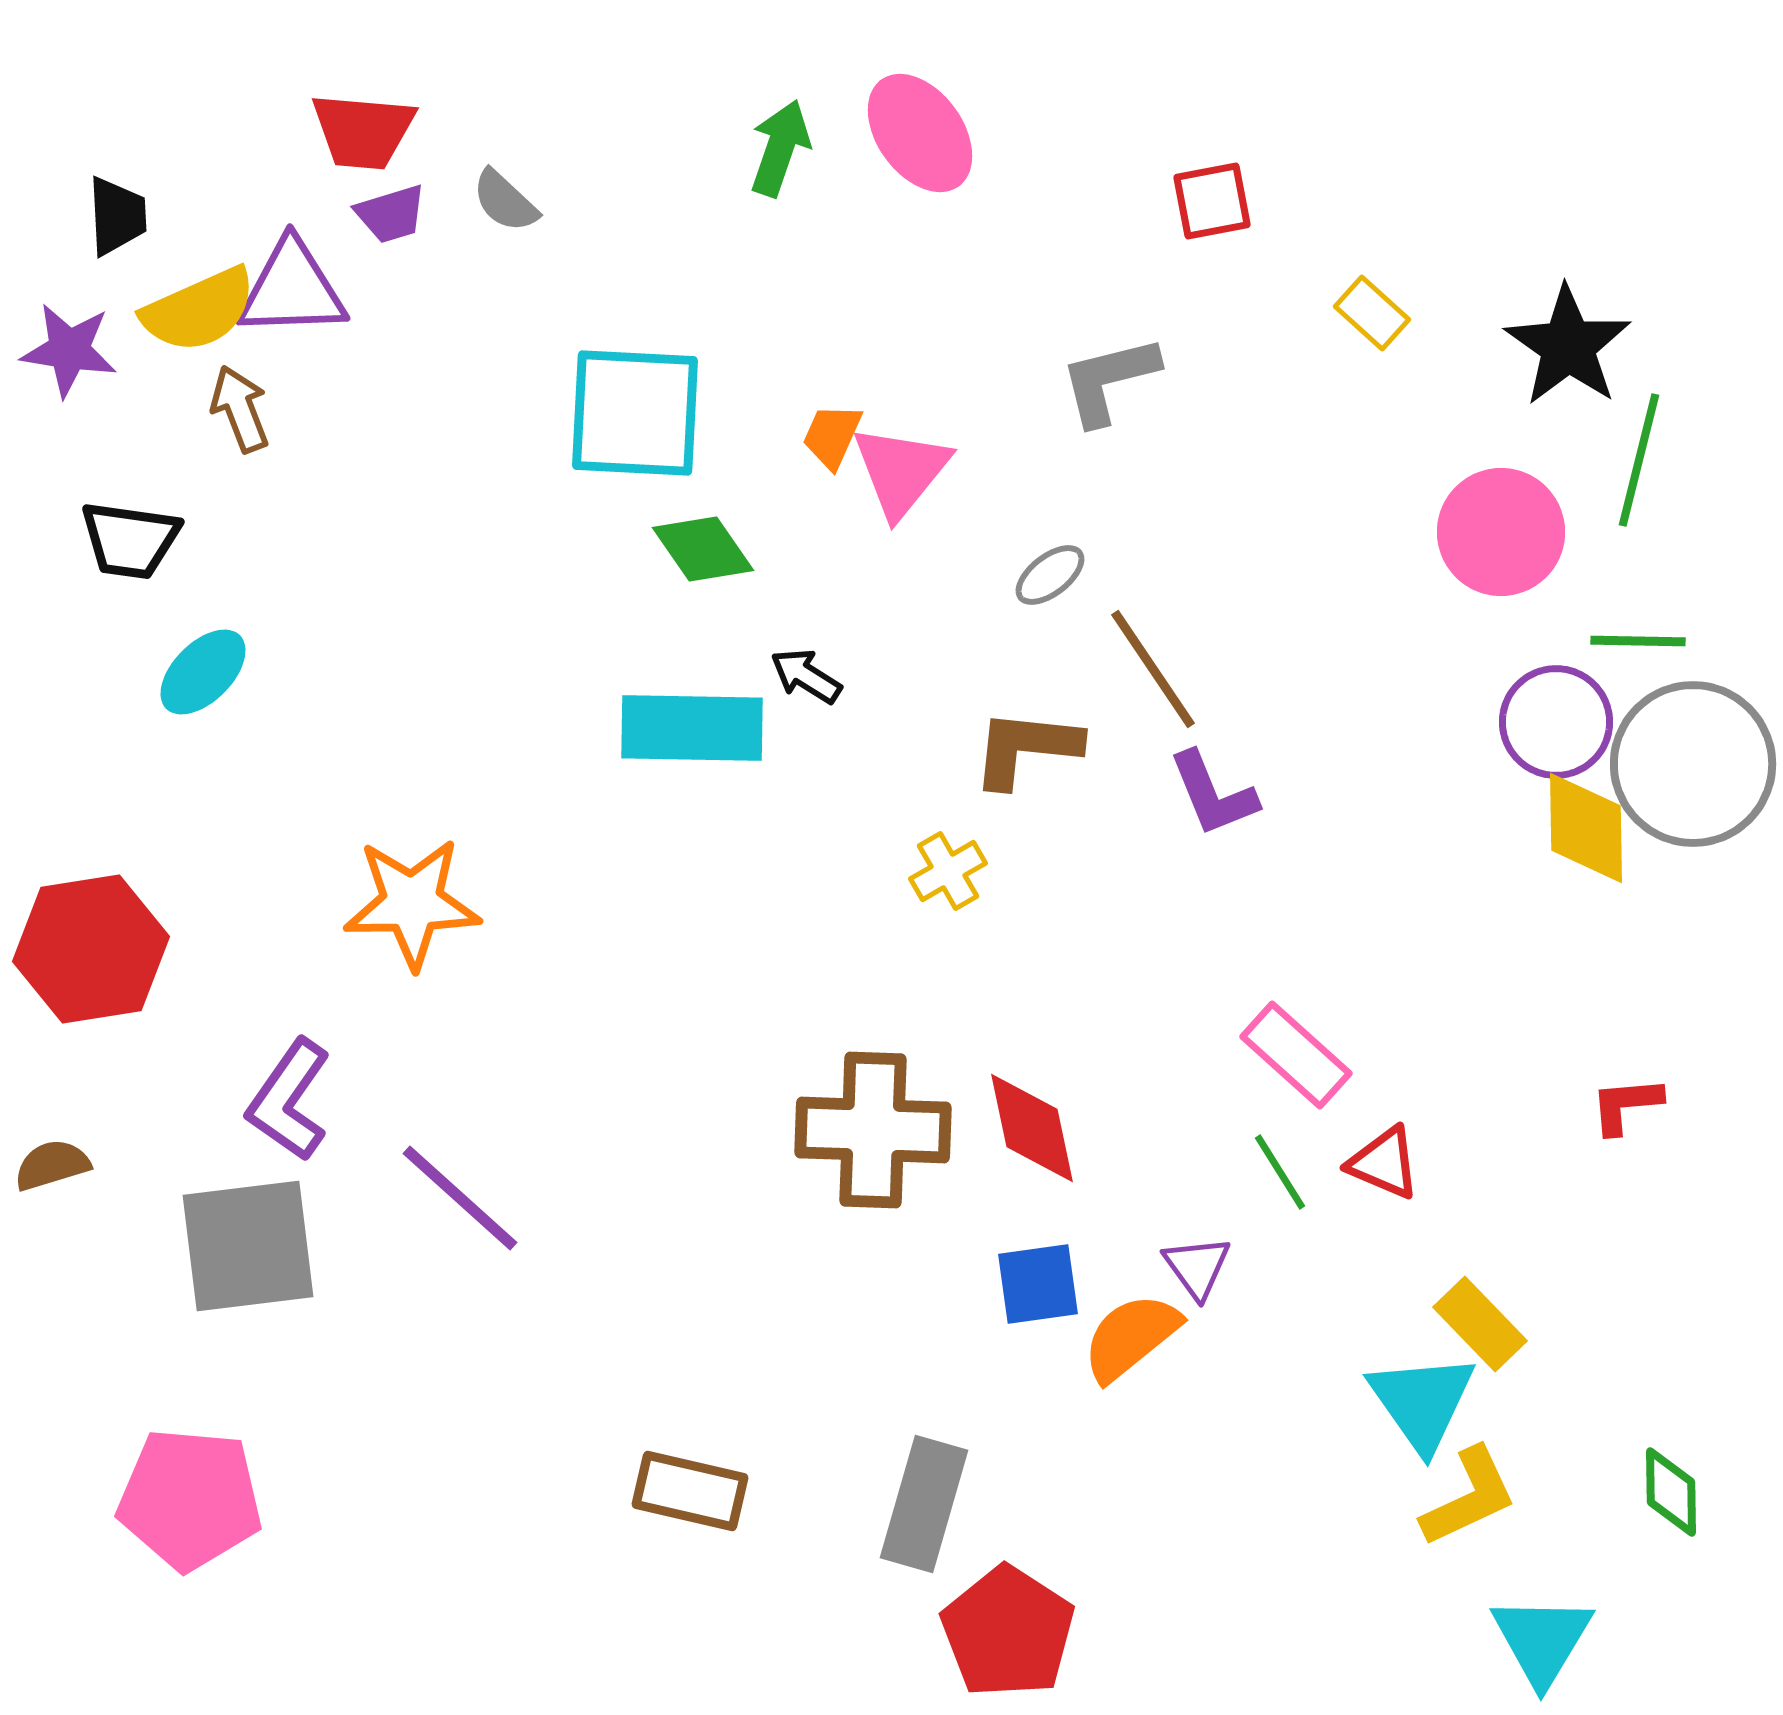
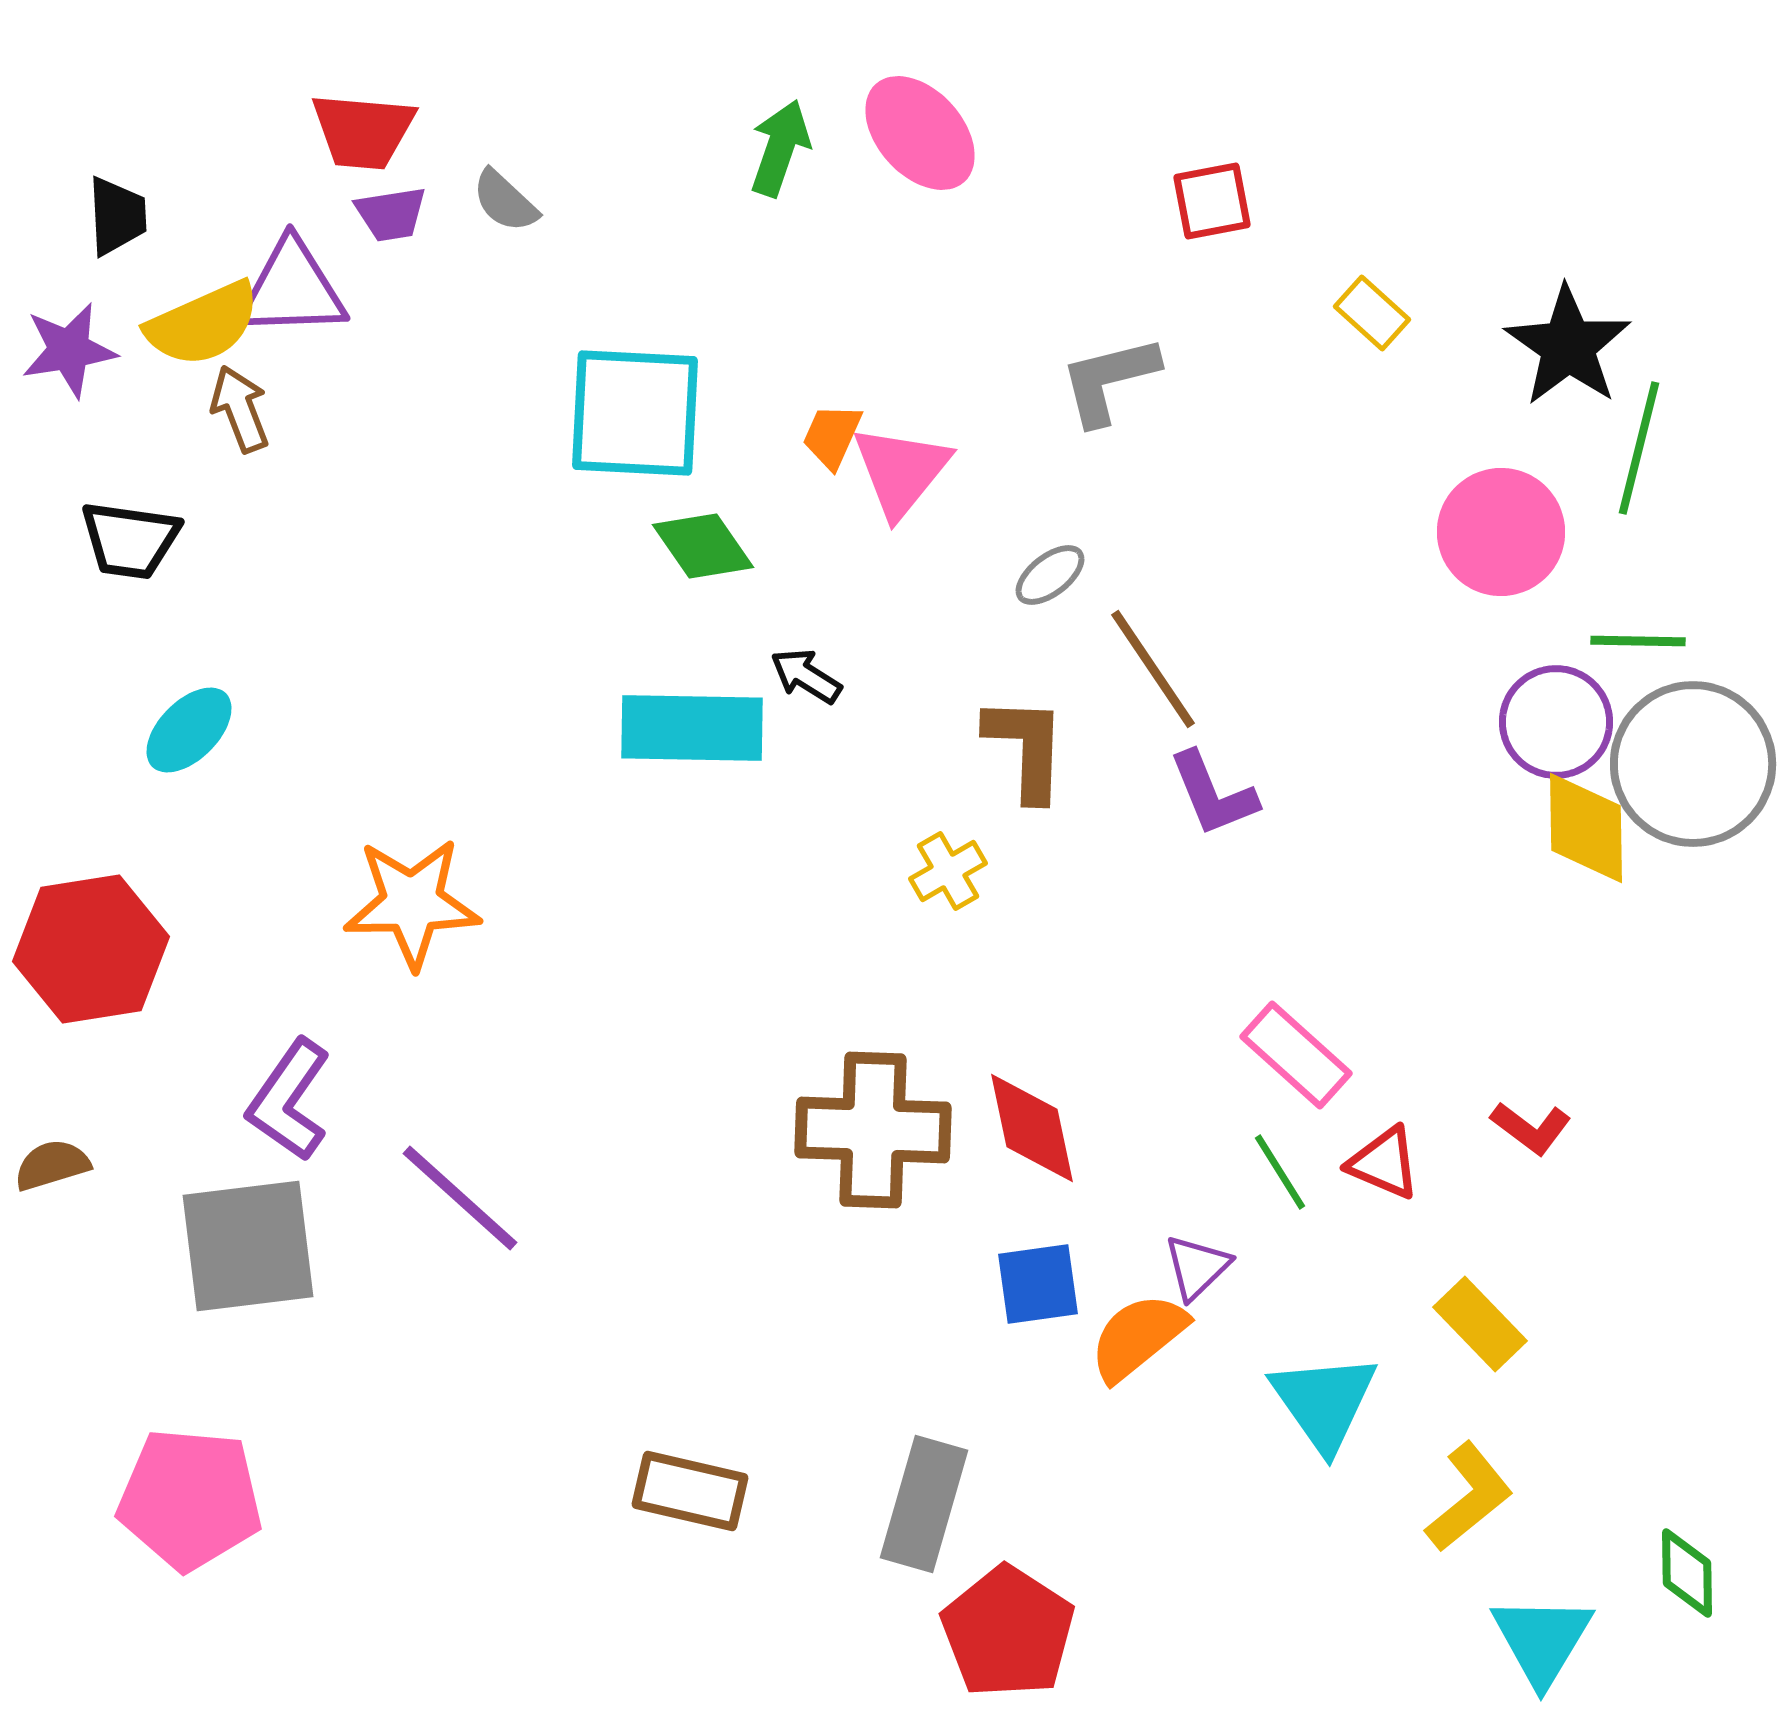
pink ellipse at (920, 133): rotated 6 degrees counterclockwise
purple trapezoid at (391, 214): rotated 8 degrees clockwise
yellow semicircle at (199, 310): moved 4 px right, 14 px down
purple star at (69, 350): rotated 18 degrees counterclockwise
green line at (1639, 460): moved 12 px up
green diamond at (703, 549): moved 3 px up
cyan ellipse at (203, 672): moved 14 px left, 58 px down
brown L-shape at (1026, 748): rotated 86 degrees clockwise
red L-shape at (1626, 1105): moved 95 px left, 23 px down; rotated 138 degrees counterclockwise
purple triangle at (1197, 1267): rotated 22 degrees clockwise
orange semicircle at (1131, 1337): moved 7 px right
cyan triangle at (1422, 1402): moved 98 px left
green diamond at (1671, 1492): moved 16 px right, 81 px down
yellow L-shape at (1469, 1497): rotated 14 degrees counterclockwise
